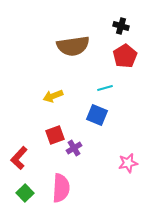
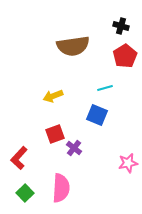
red square: moved 1 px up
purple cross: rotated 21 degrees counterclockwise
